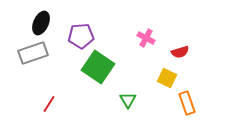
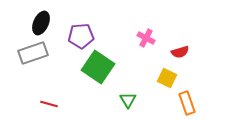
red line: rotated 72 degrees clockwise
